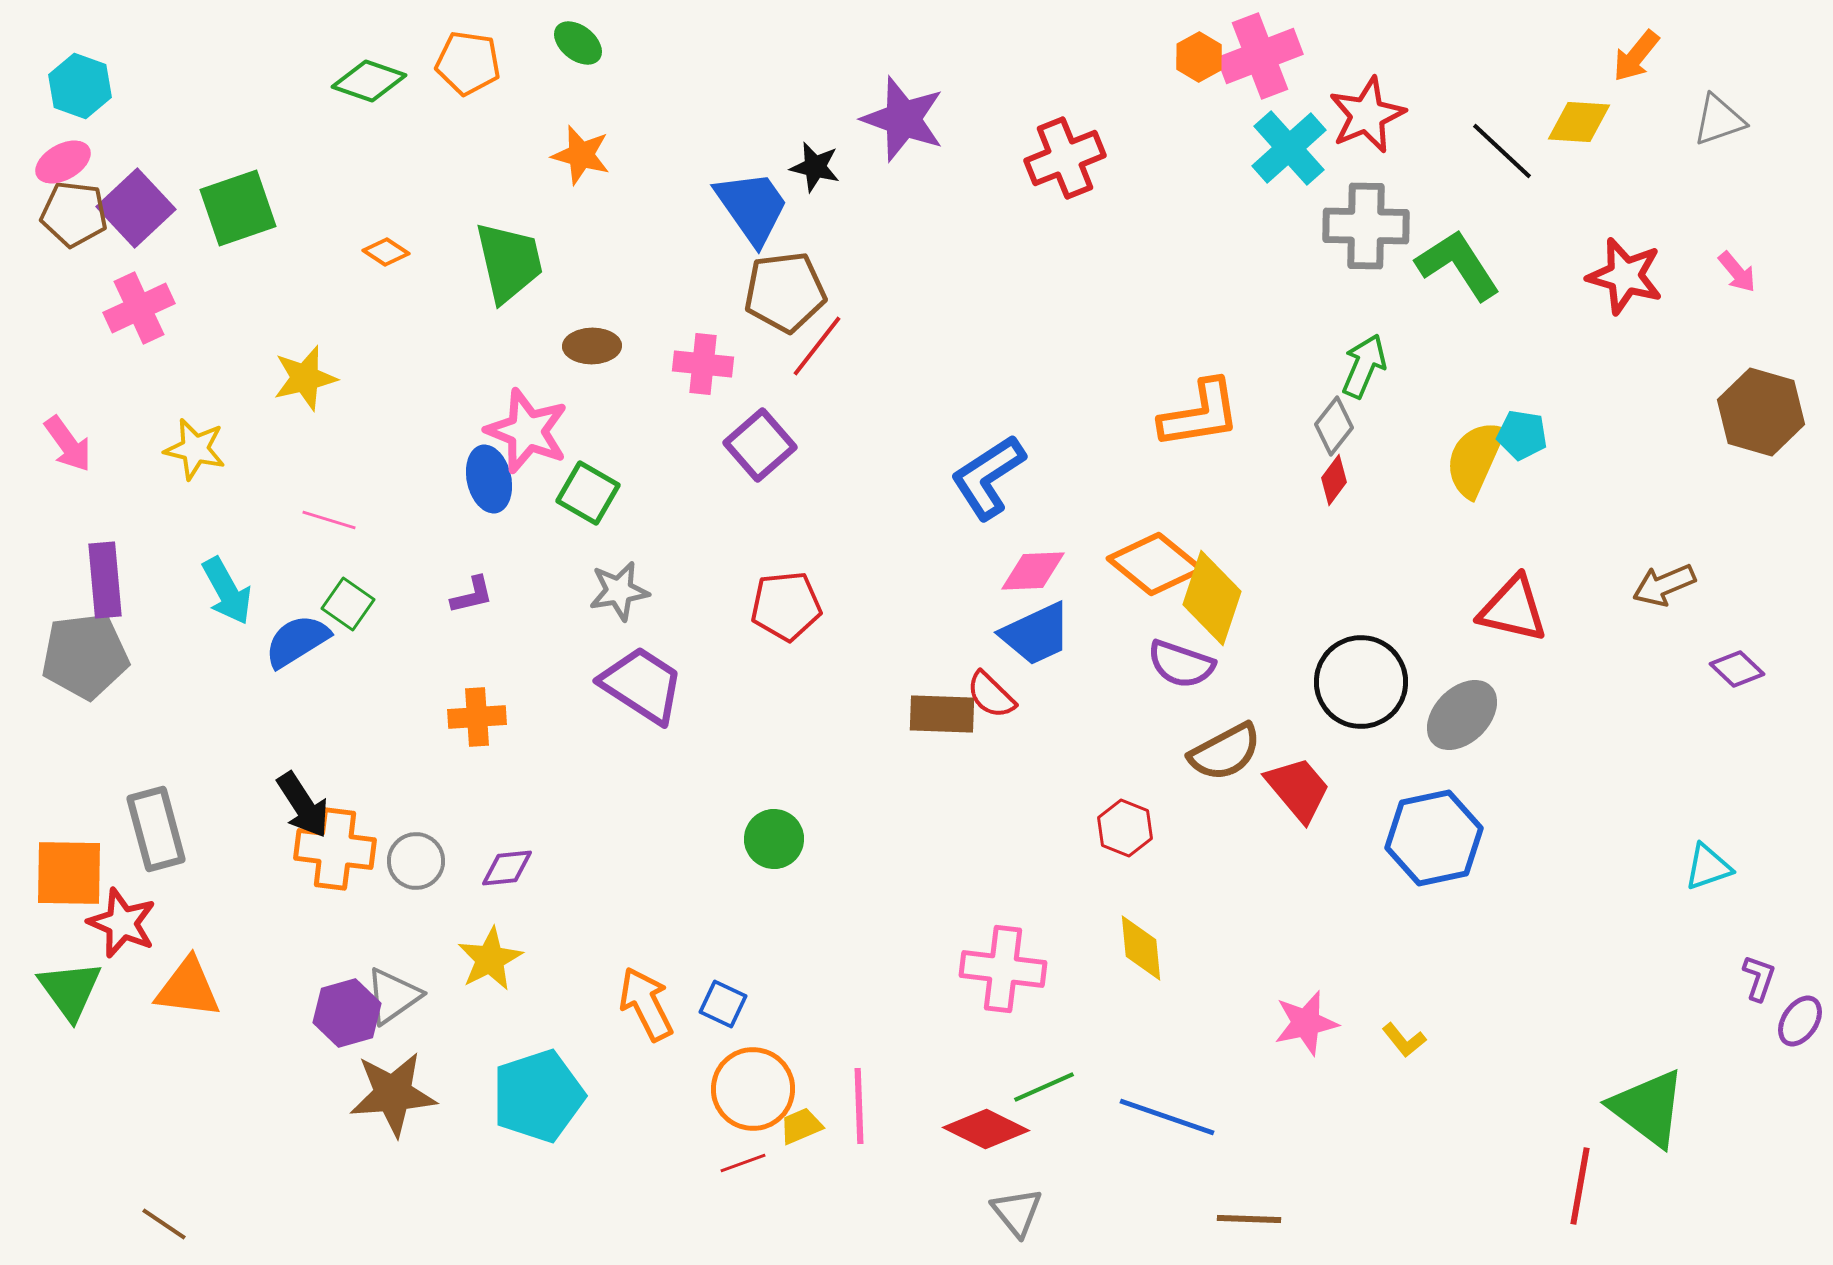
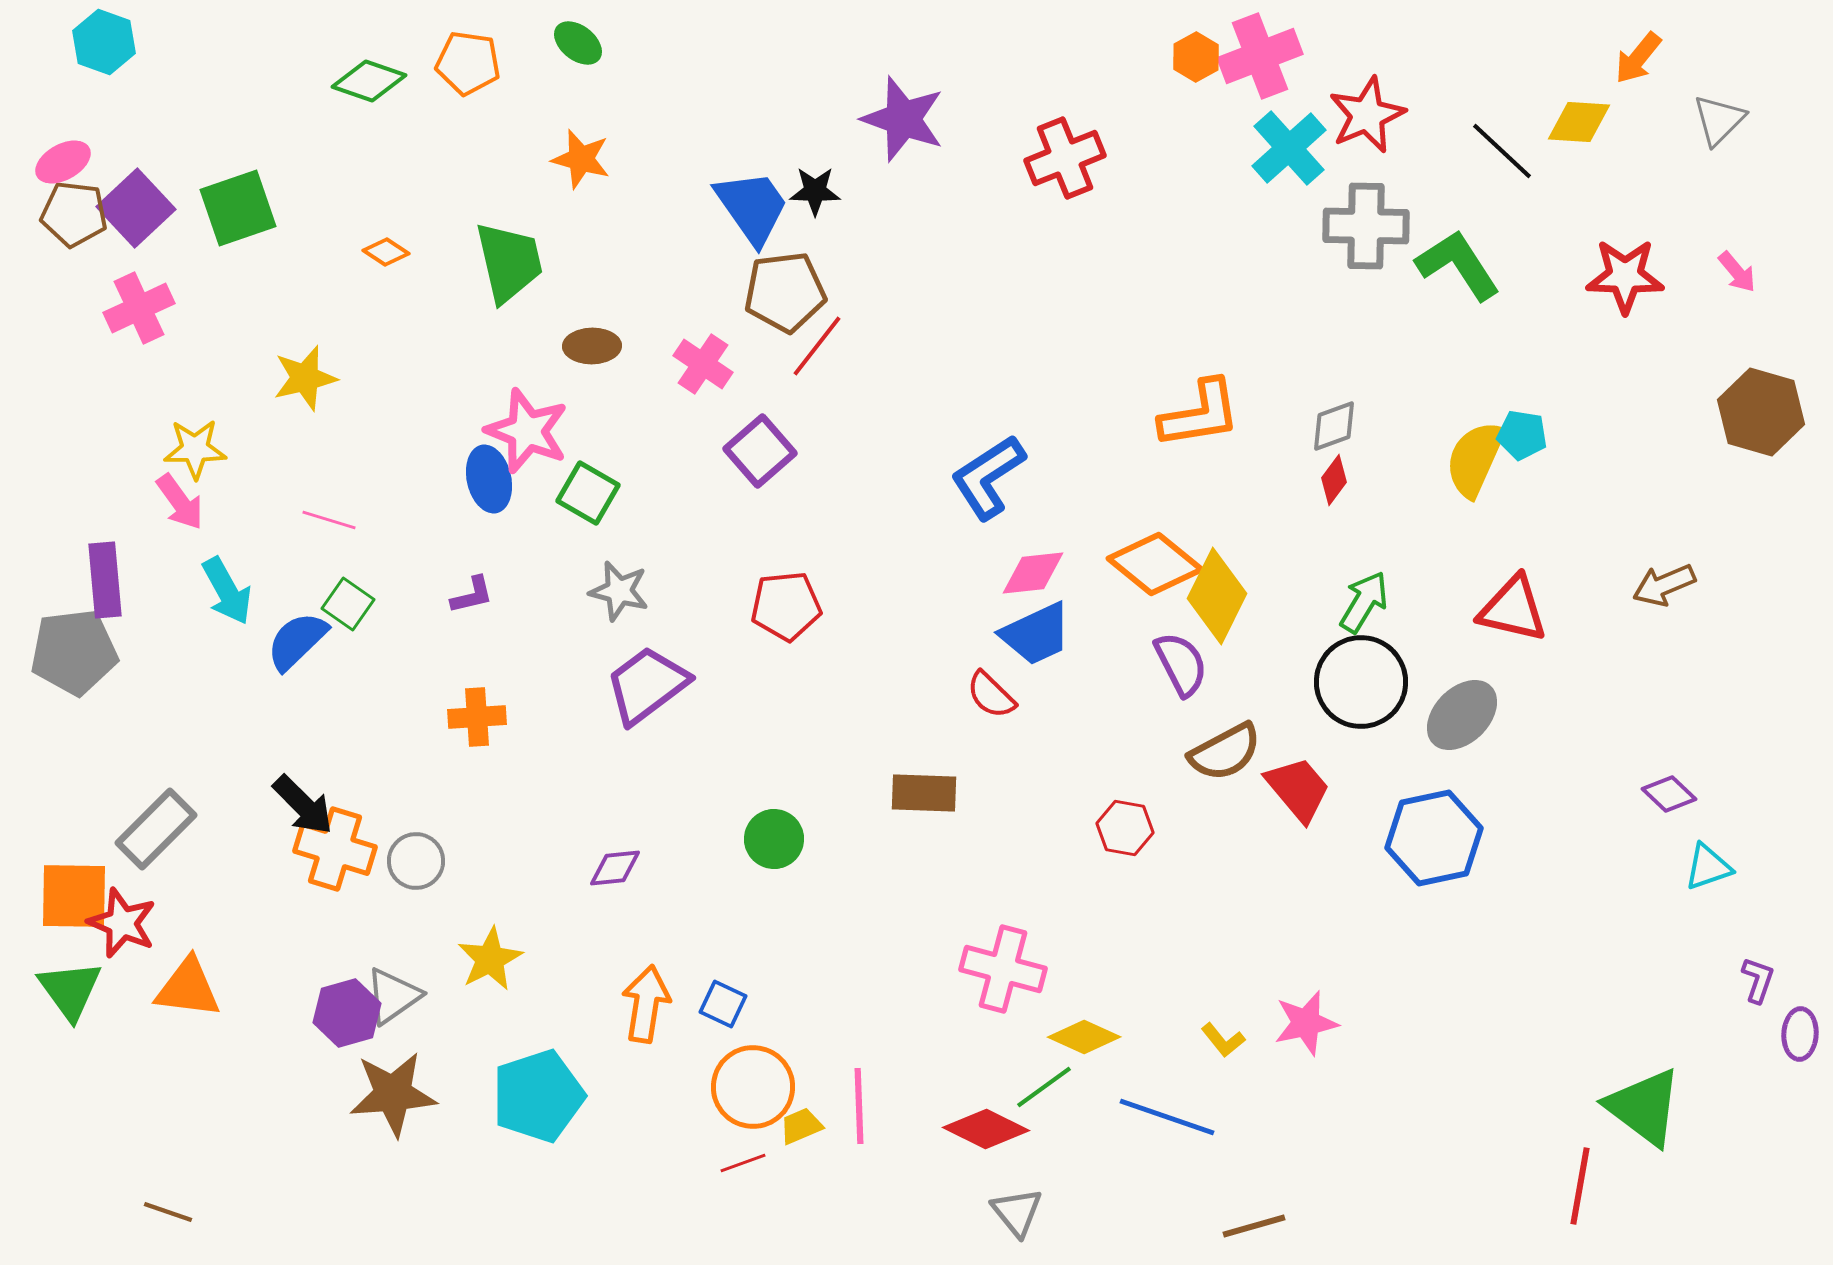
orange arrow at (1636, 56): moved 2 px right, 2 px down
orange hexagon at (1199, 57): moved 3 px left
cyan hexagon at (80, 86): moved 24 px right, 44 px up
gray triangle at (1719, 120): rotated 26 degrees counterclockwise
orange star at (581, 155): moved 4 px down
black star at (815, 167): moved 24 px down; rotated 12 degrees counterclockwise
red star at (1625, 276): rotated 14 degrees counterclockwise
pink cross at (703, 364): rotated 28 degrees clockwise
green arrow at (1364, 366): moved 236 px down; rotated 8 degrees clockwise
gray diamond at (1334, 426): rotated 32 degrees clockwise
pink arrow at (68, 444): moved 112 px right, 58 px down
purple square at (760, 445): moved 6 px down
yellow star at (195, 449): rotated 14 degrees counterclockwise
pink diamond at (1033, 571): moved 2 px down; rotated 4 degrees counterclockwise
gray star at (619, 591): rotated 24 degrees clockwise
yellow diamond at (1212, 598): moved 5 px right, 2 px up; rotated 8 degrees clockwise
blue semicircle at (297, 641): rotated 12 degrees counterclockwise
gray pentagon at (85, 656): moved 11 px left, 4 px up
purple semicircle at (1181, 664): rotated 136 degrees counterclockwise
purple diamond at (1737, 669): moved 68 px left, 125 px down
purple trapezoid at (642, 685): moved 5 px right; rotated 70 degrees counterclockwise
brown rectangle at (942, 714): moved 18 px left, 79 px down
black arrow at (303, 805): rotated 12 degrees counterclockwise
red hexagon at (1125, 828): rotated 12 degrees counterclockwise
gray rectangle at (156, 829): rotated 60 degrees clockwise
orange cross at (335, 849): rotated 10 degrees clockwise
purple diamond at (507, 868): moved 108 px right
orange square at (69, 873): moved 5 px right, 23 px down
yellow diamond at (1141, 948): moved 57 px left, 89 px down; rotated 60 degrees counterclockwise
pink cross at (1003, 969): rotated 8 degrees clockwise
purple L-shape at (1759, 978): moved 1 px left, 2 px down
orange arrow at (646, 1004): rotated 36 degrees clockwise
purple ellipse at (1800, 1021): moved 13 px down; rotated 30 degrees counterclockwise
yellow L-shape at (1404, 1040): moved 181 px left
green line at (1044, 1087): rotated 12 degrees counterclockwise
orange circle at (753, 1089): moved 2 px up
green triangle at (1648, 1108): moved 4 px left, 1 px up
brown line at (1249, 1219): moved 5 px right, 7 px down; rotated 18 degrees counterclockwise
brown line at (164, 1224): moved 4 px right, 12 px up; rotated 15 degrees counterclockwise
